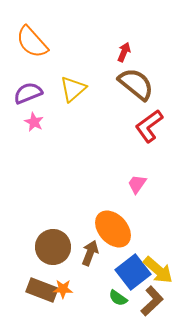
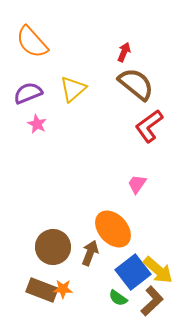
pink star: moved 3 px right, 2 px down
